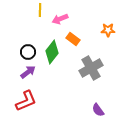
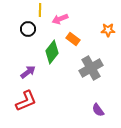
black circle: moved 23 px up
